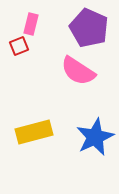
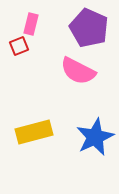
pink semicircle: rotated 6 degrees counterclockwise
